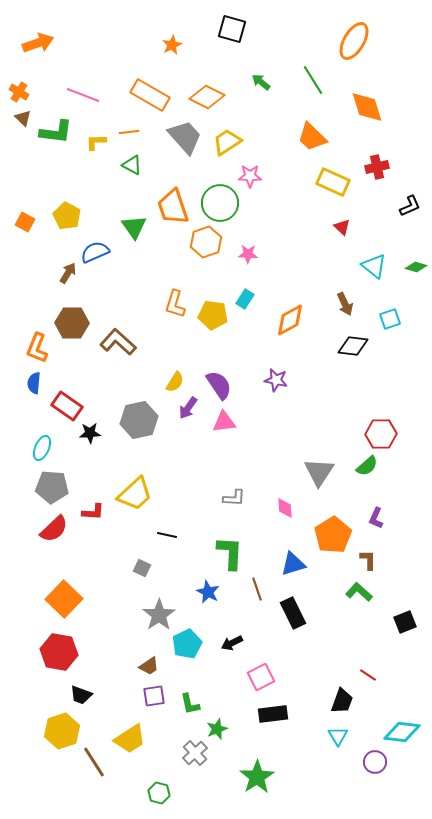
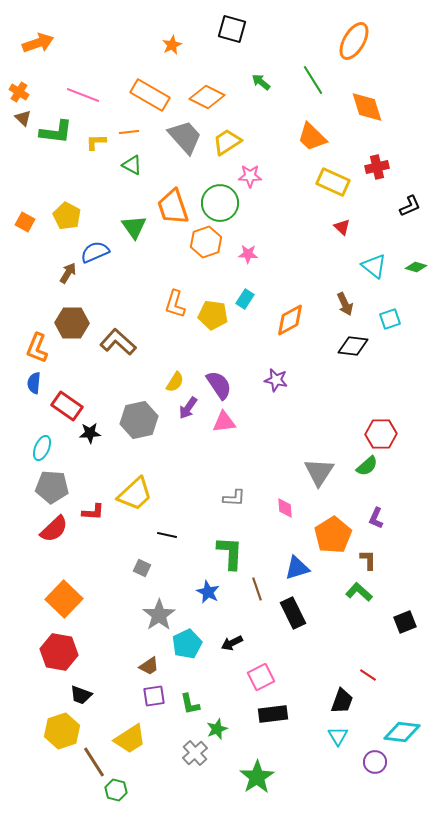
blue triangle at (293, 564): moved 4 px right, 4 px down
green hexagon at (159, 793): moved 43 px left, 3 px up
